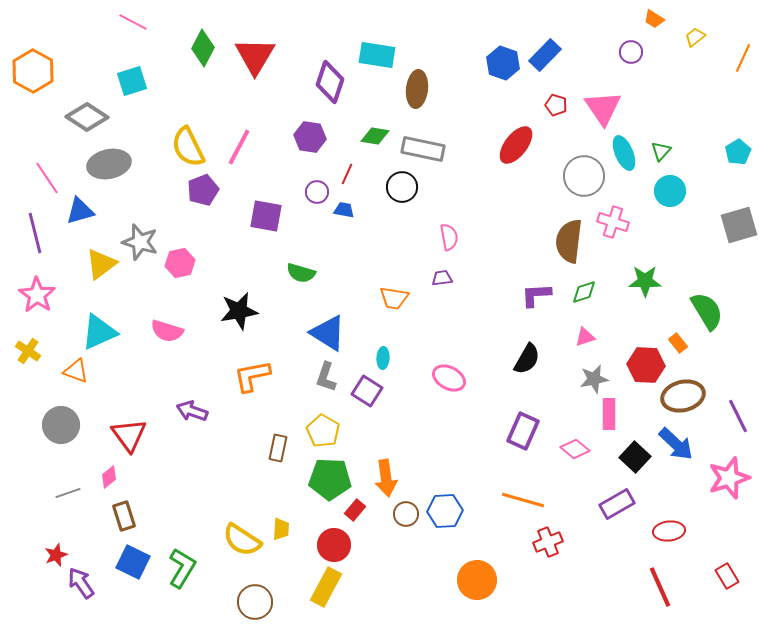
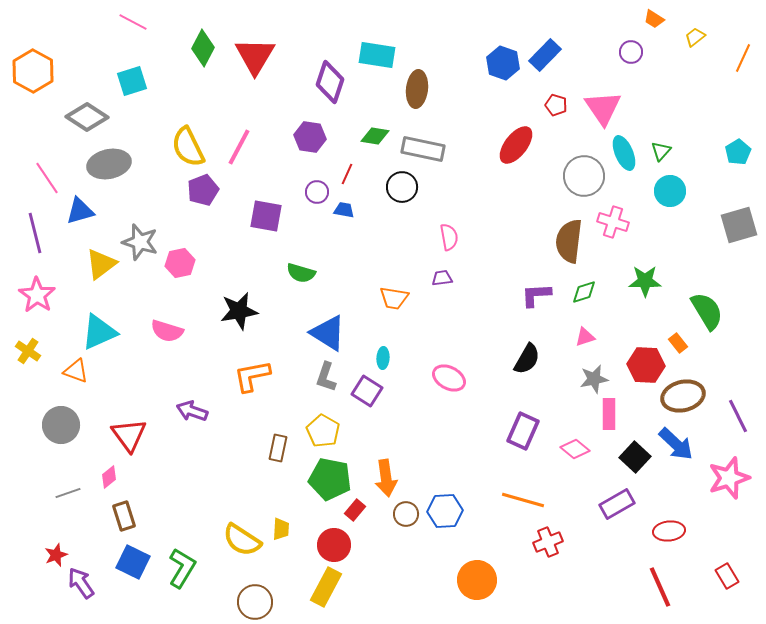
green pentagon at (330, 479): rotated 9 degrees clockwise
